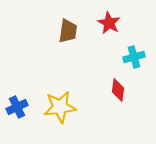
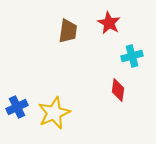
cyan cross: moved 2 px left, 1 px up
yellow star: moved 6 px left, 6 px down; rotated 16 degrees counterclockwise
